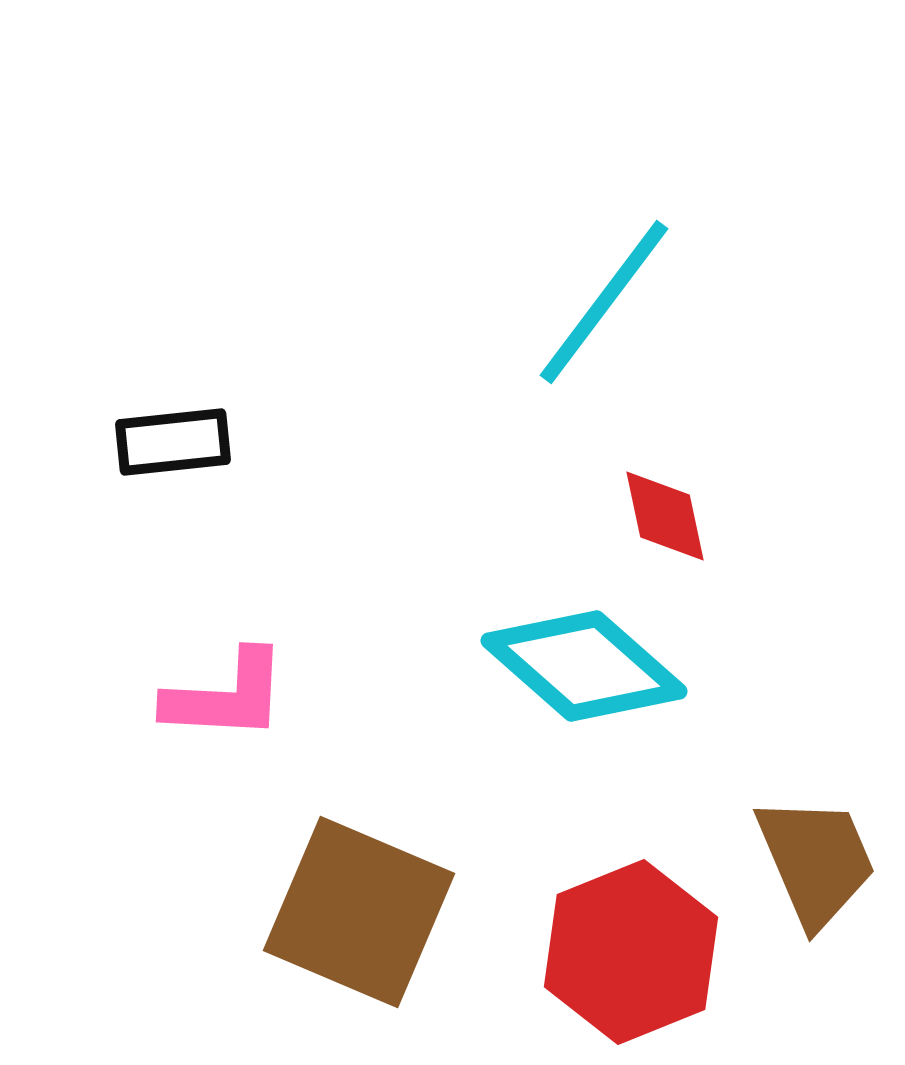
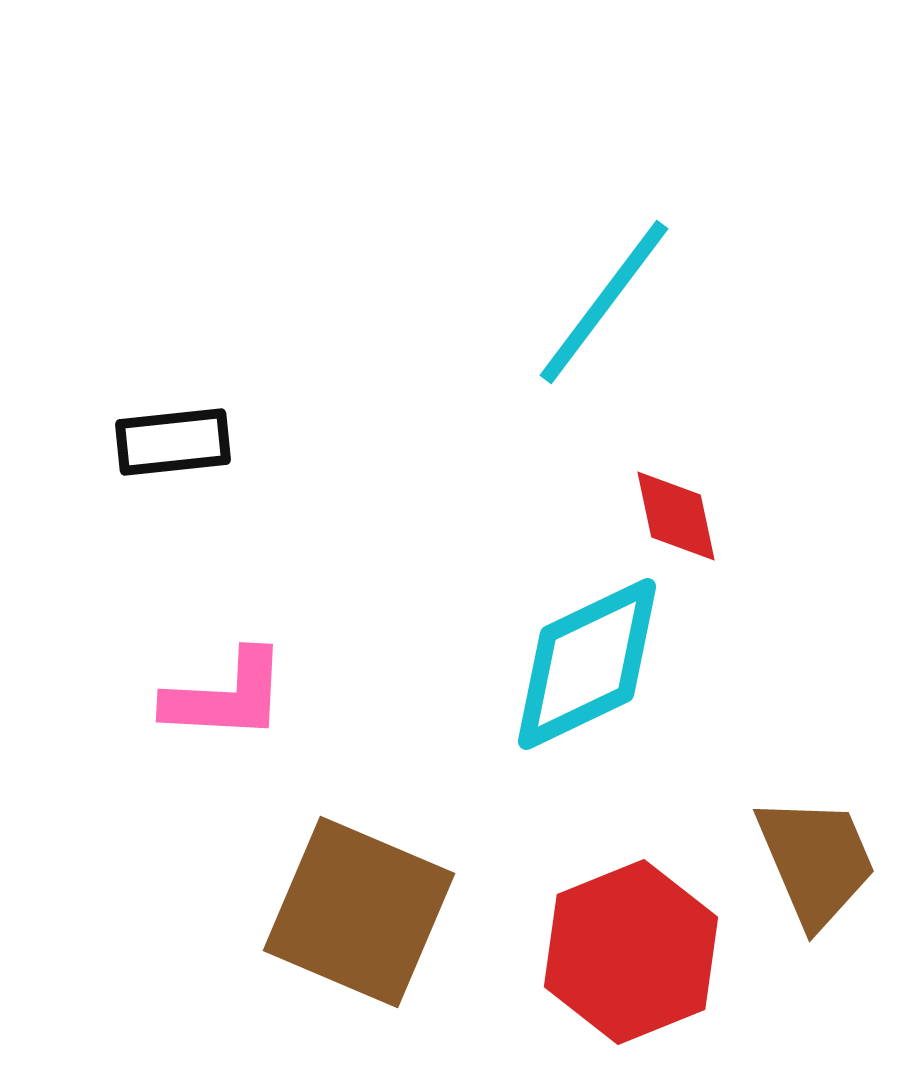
red diamond: moved 11 px right
cyan diamond: moved 3 px right, 2 px up; rotated 67 degrees counterclockwise
